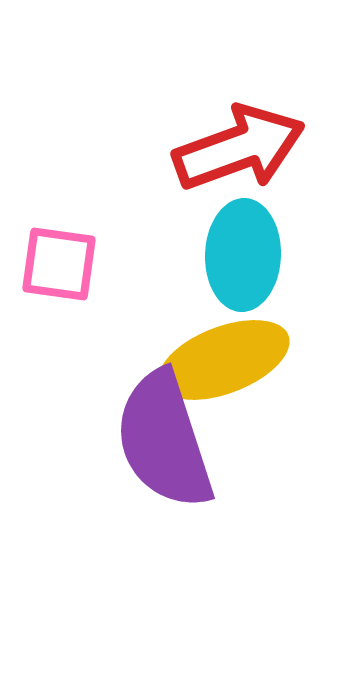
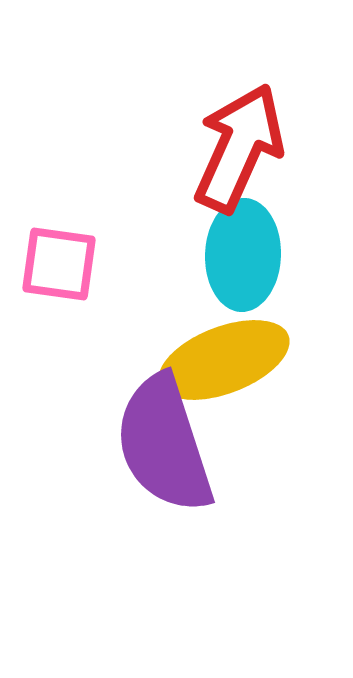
red arrow: rotated 46 degrees counterclockwise
purple semicircle: moved 4 px down
